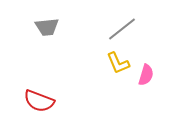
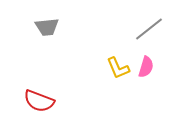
gray line: moved 27 px right
yellow L-shape: moved 5 px down
pink semicircle: moved 8 px up
